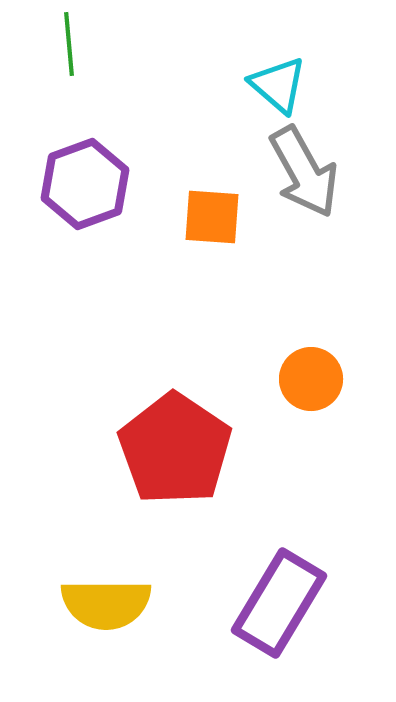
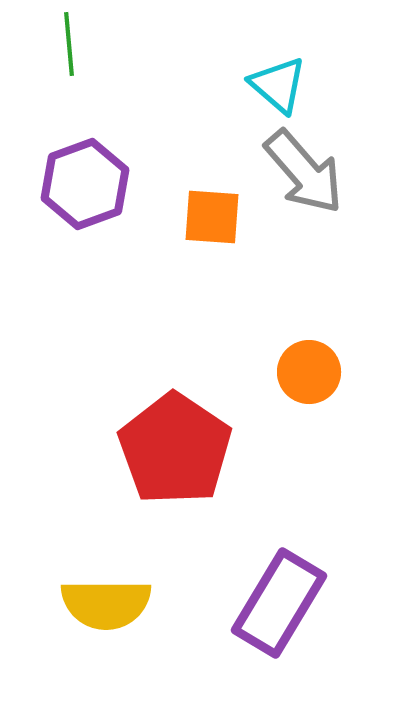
gray arrow: rotated 12 degrees counterclockwise
orange circle: moved 2 px left, 7 px up
